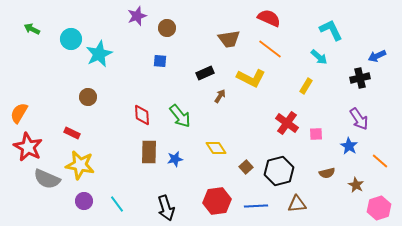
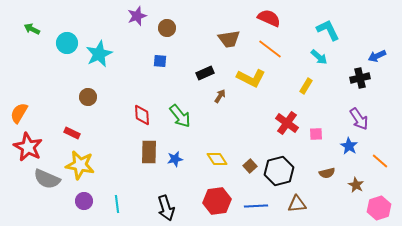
cyan L-shape at (331, 30): moved 3 px left
cyan circle at (71, 39): moved 4 px left, 4 px down
yellow diamond at (216, 148): moved 1 px right, 11 px down
brown square at (246, 167): moved 4 px right, 1 px up
cyan line at (117, 204): rotated 30 degrees clockwise
